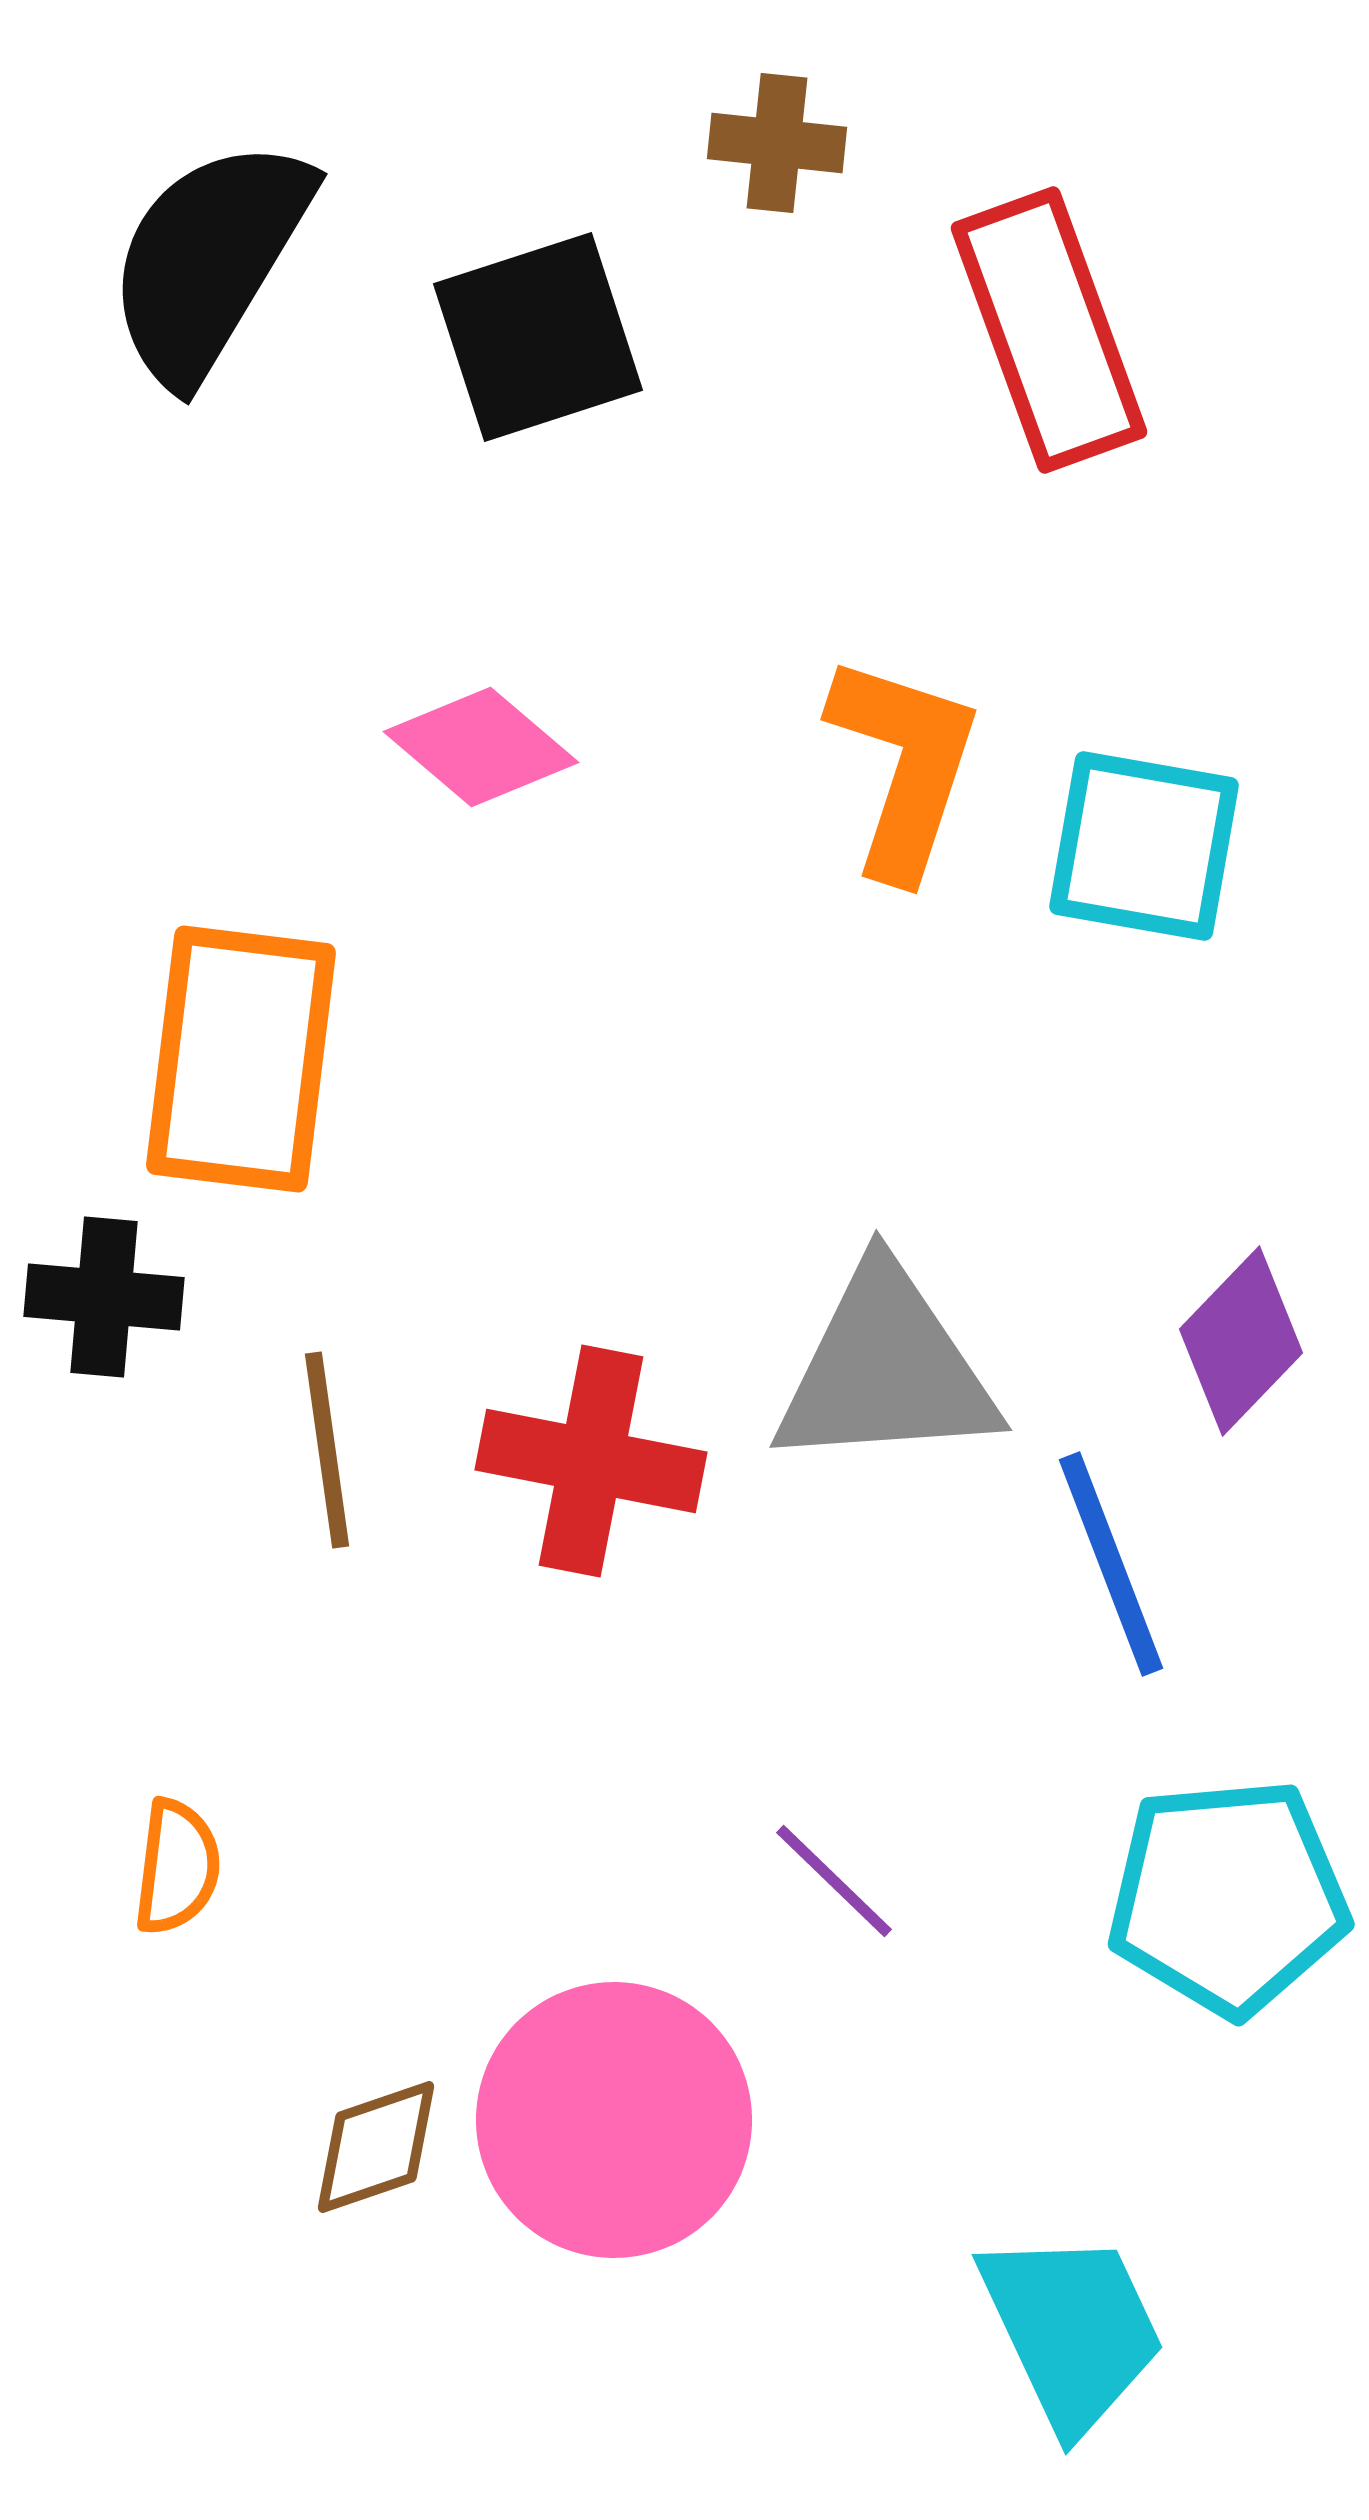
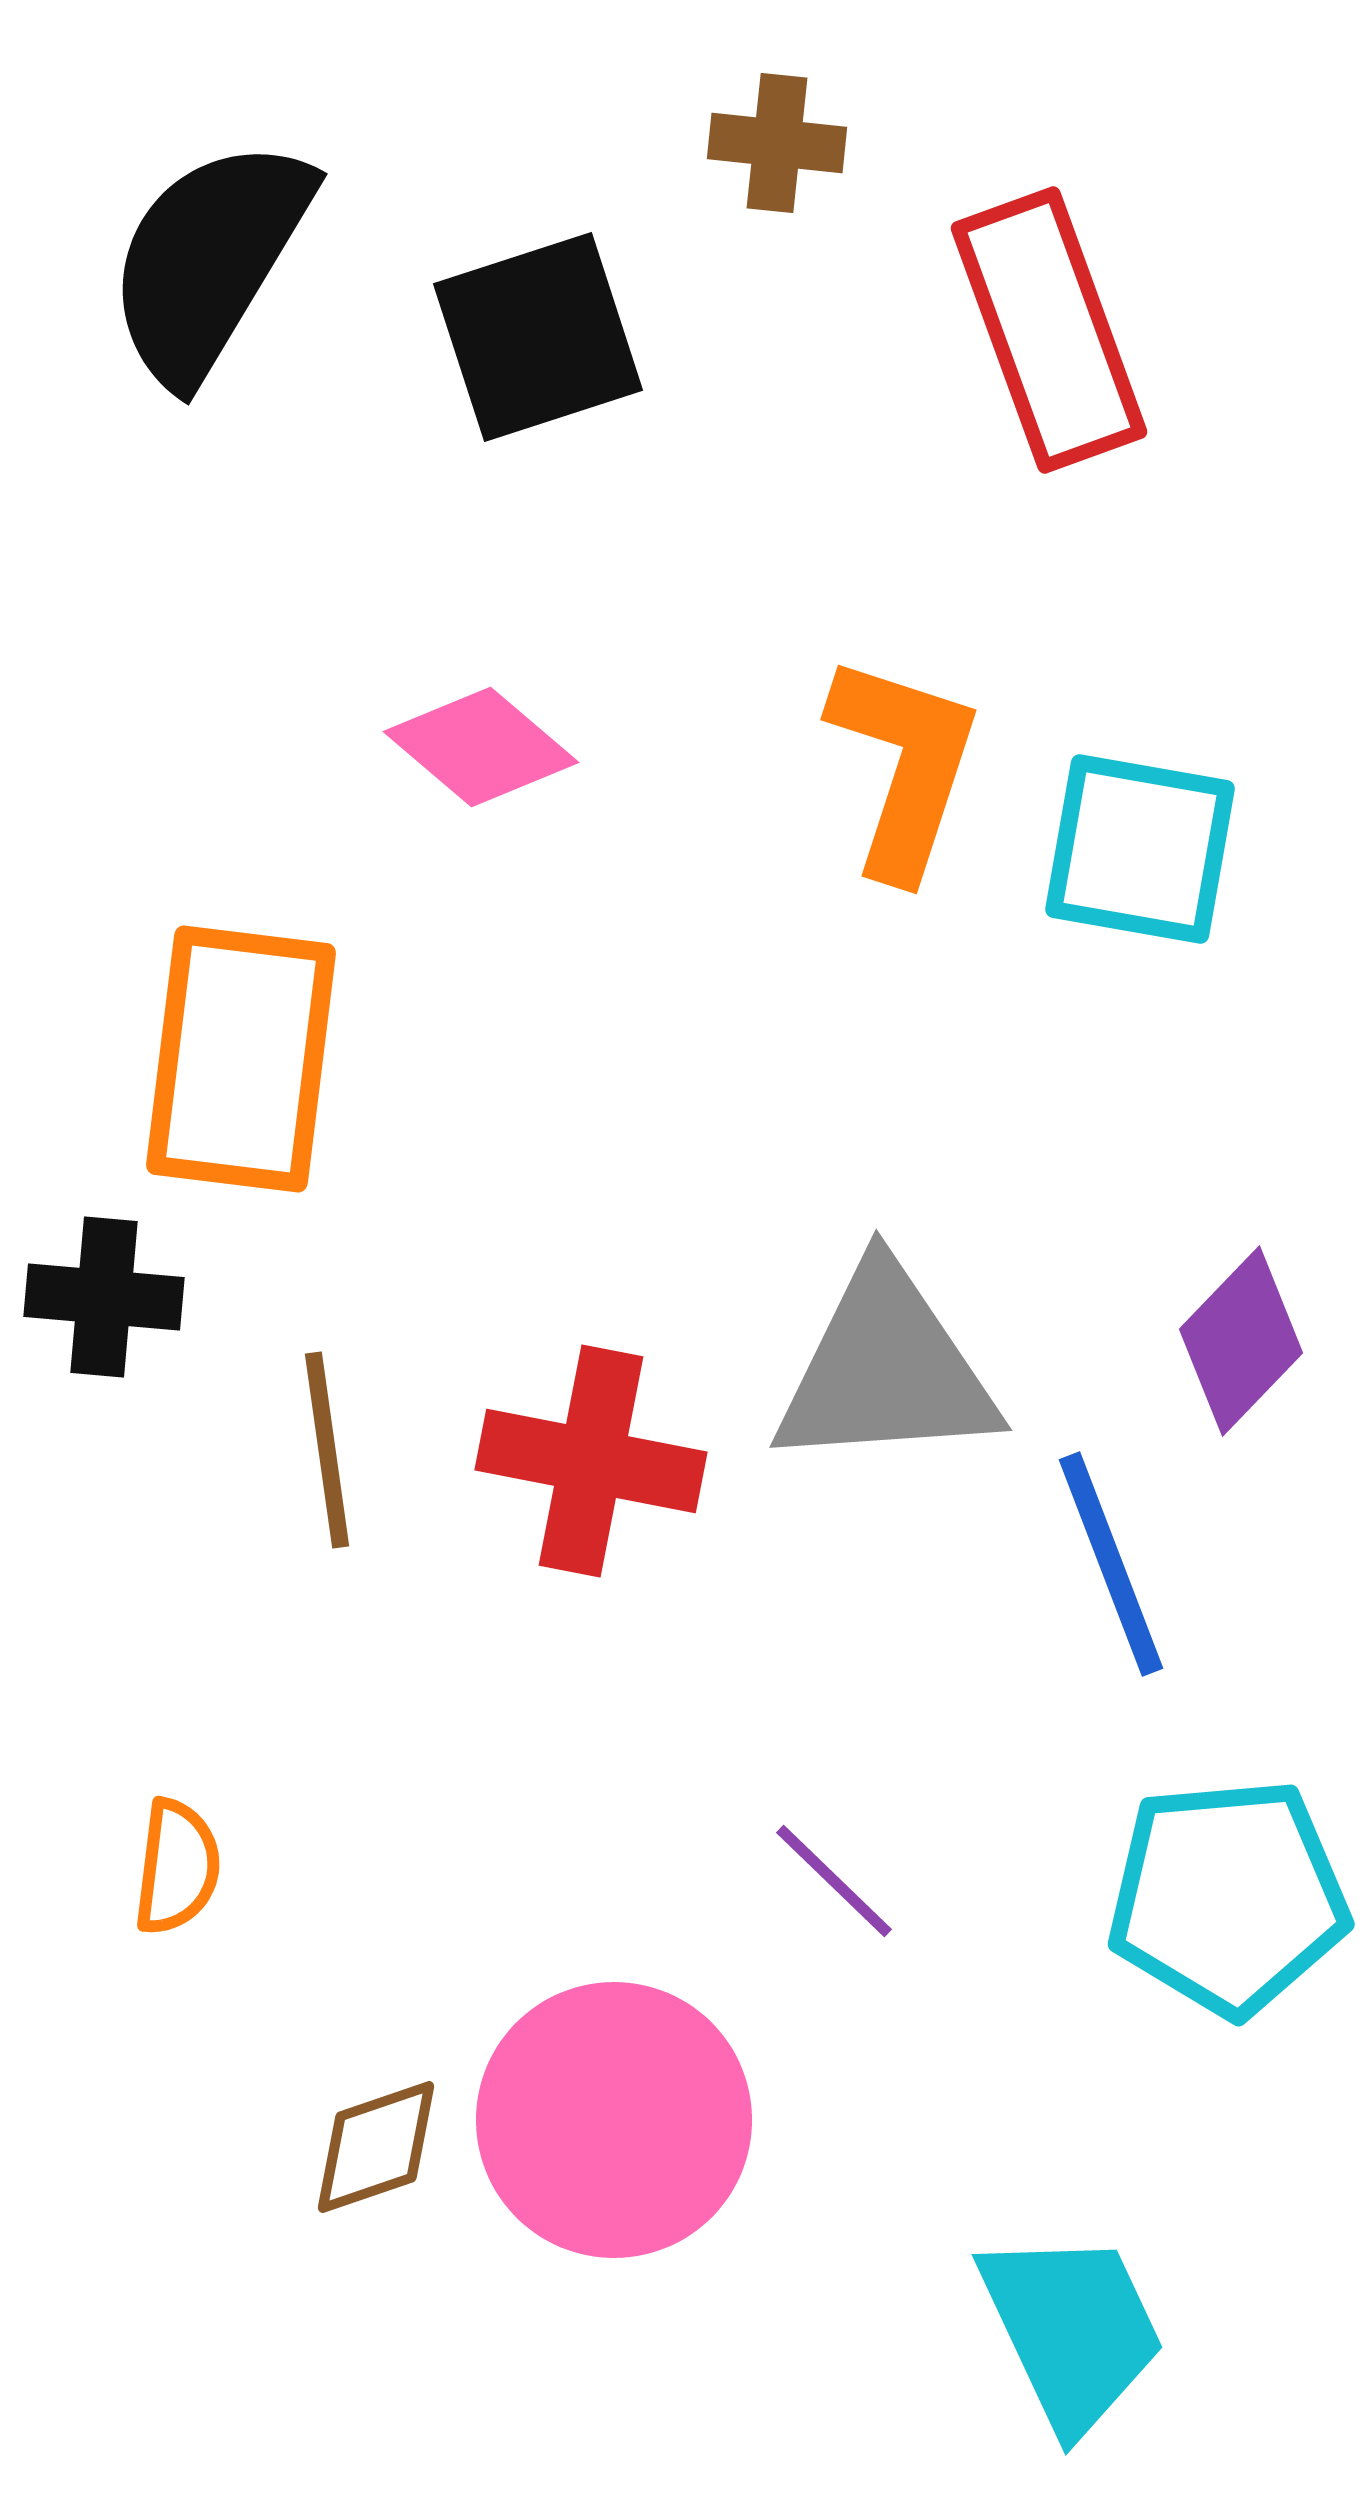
cyan square: moved 4 px left, 3 px down
